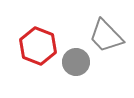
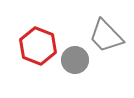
gray circle: moved 1 px left, 2 px up
